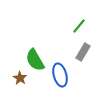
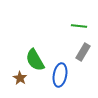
green line: rotated 56 degrees clockwise
blue ellipse: rotated 25 degrees clockwise
